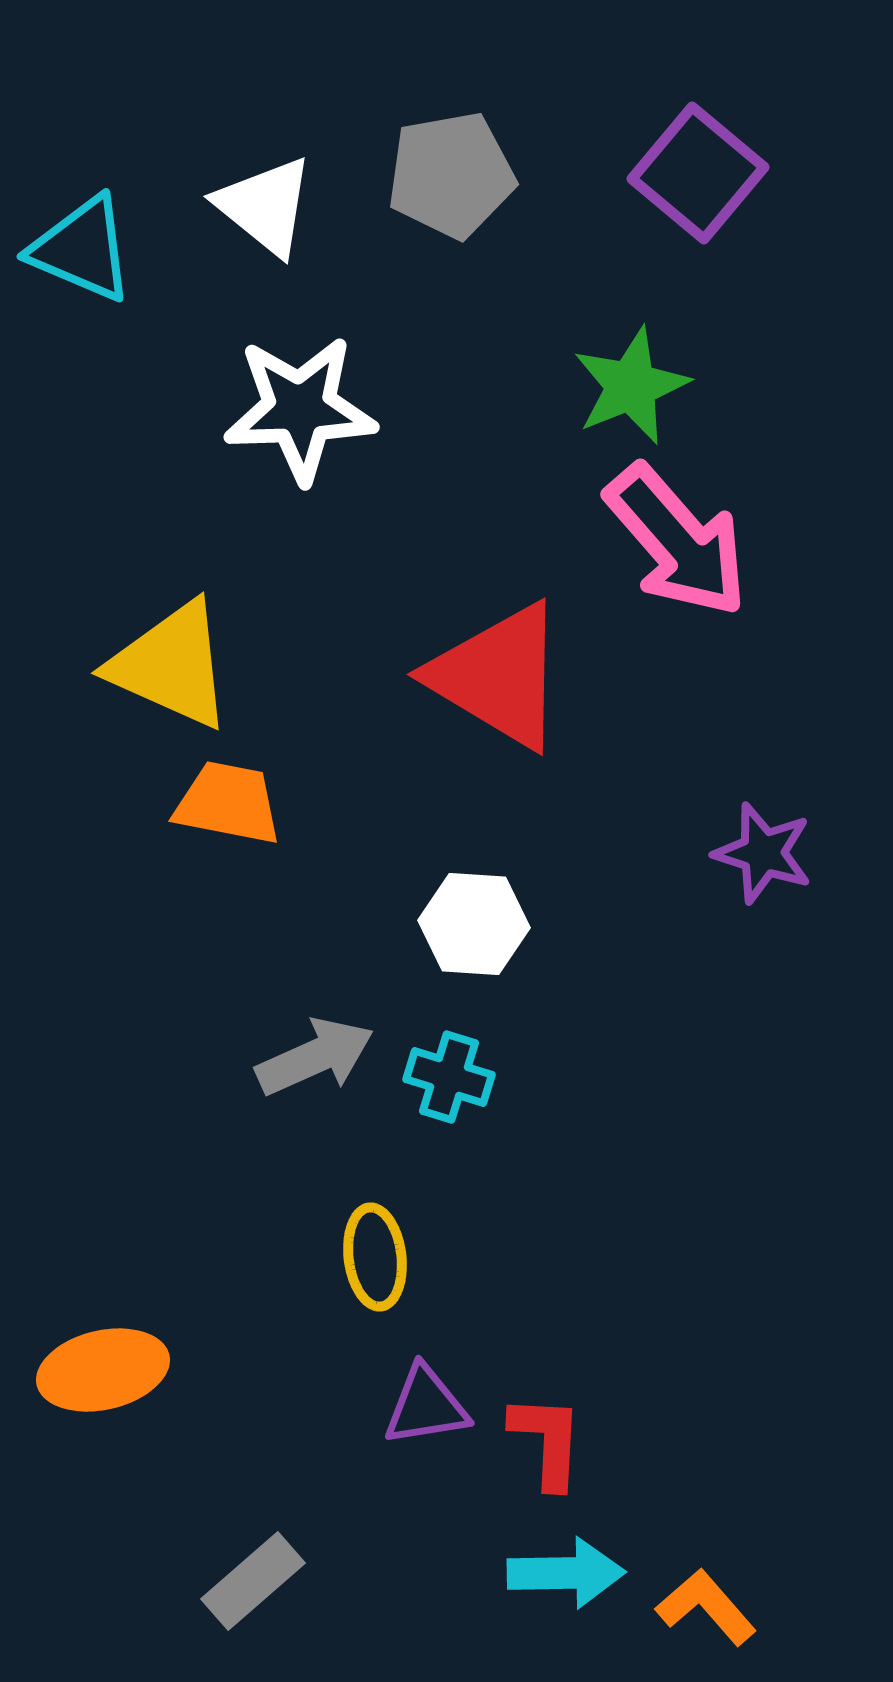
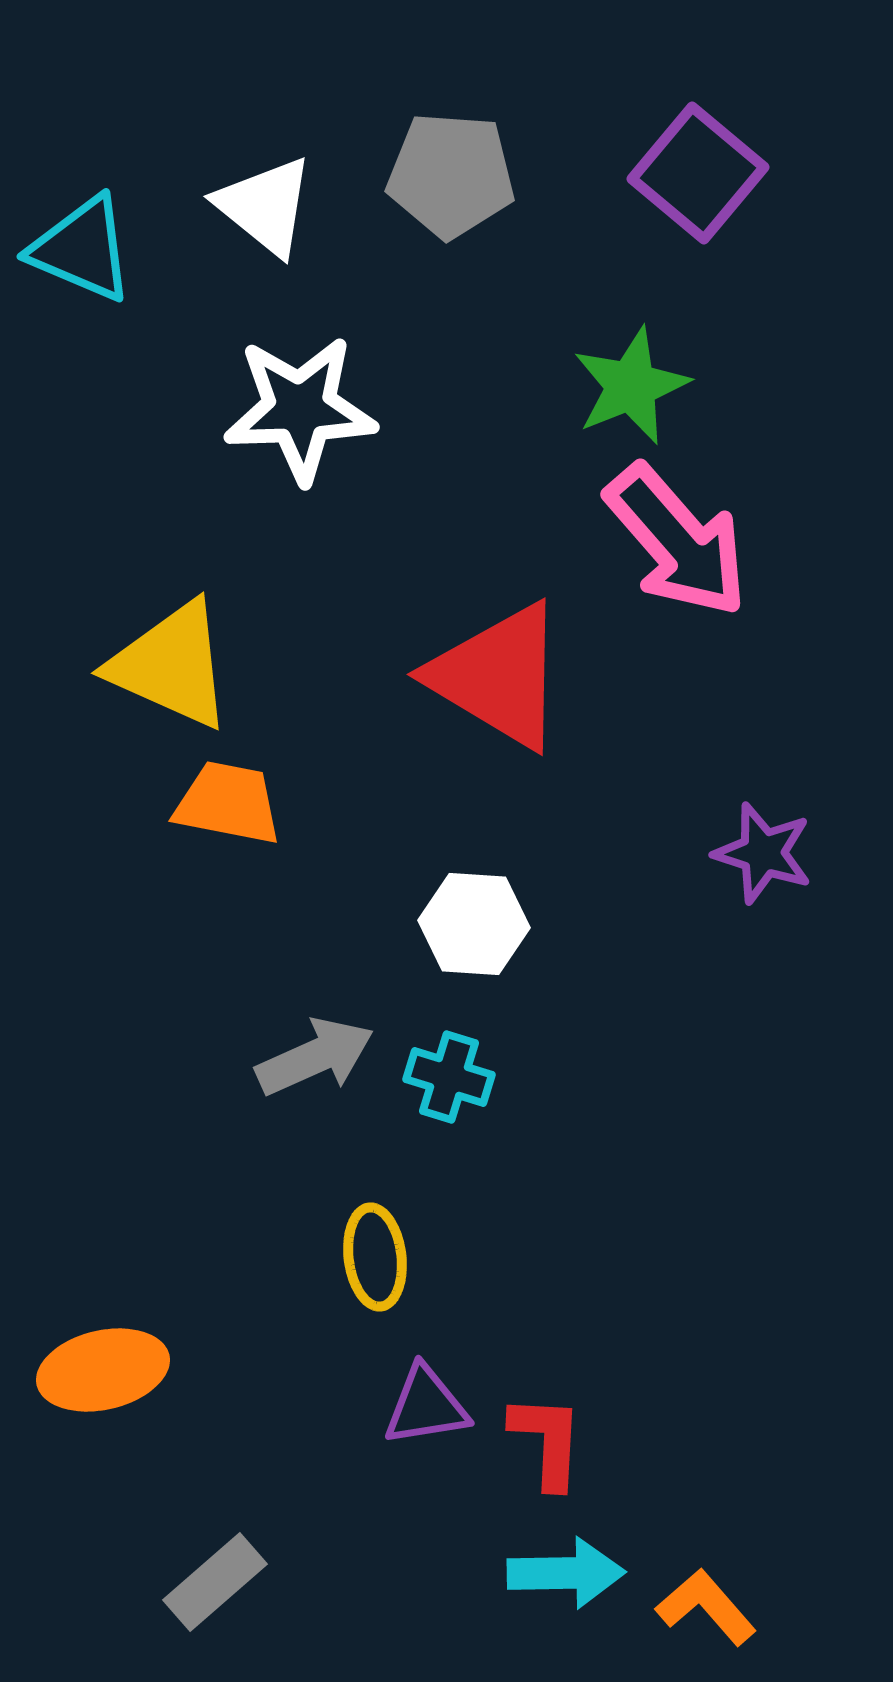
gray pentagon: rotated 14 degrees clockwise
gray rectangle: moved 38 px left, 1 px down
